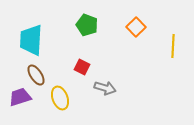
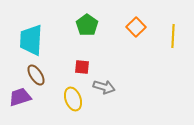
green pentagon: rotated 15 degrees clockwise
yellow line: moved 10 px up
red square: rotated 21 degrees counterclockwise
gray arrow: moved 1 px left, 1 px up
yellow ellipse: moved 13 px right, 1 px down
